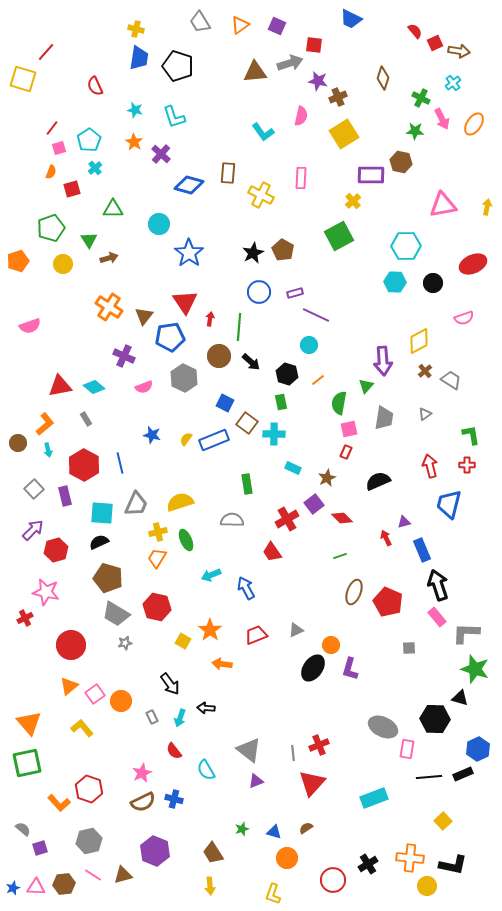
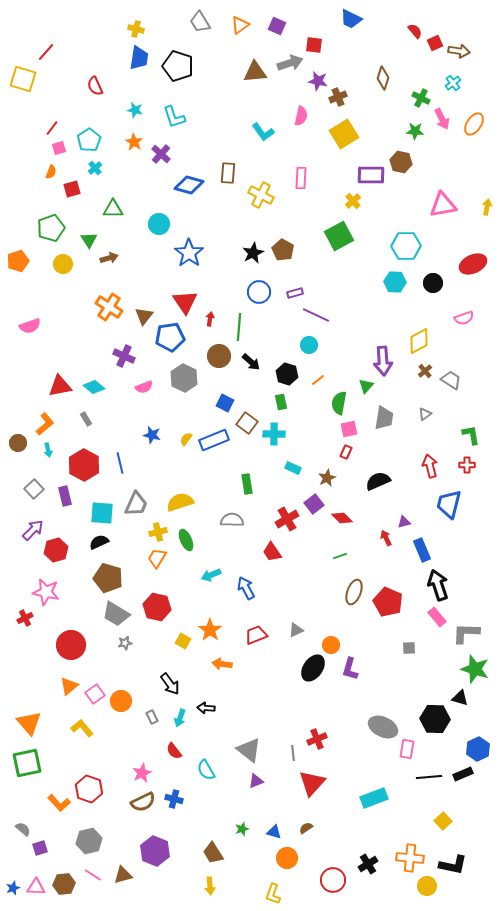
red cross at (319, 745): moved 2 px left, 6 px up
